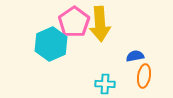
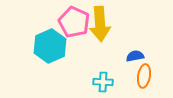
pink pentagon: rotated 12 degrees counterclockwise
cyan hexagon: moved 1 px left, 2 px down
cyan cross: moved 2 px left, 2 px up
